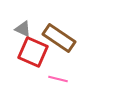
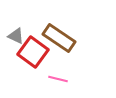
gray triangle: moved 7 px left, 7 px down
red square: rotated 12 degrees clockwise
